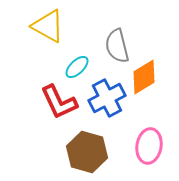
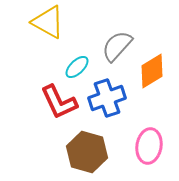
yellow triangle: moved 4 px up
gray semicircle: rotated 56 degrees clockwise
orange diamond: moved 8 px right, 6 px up
blue cross: rotated 9 degrees clockwise
